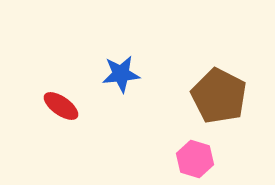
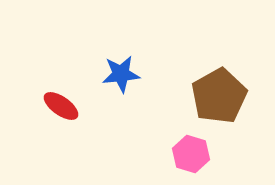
brown pentagon: rotated 16 degrees clockwise
pink hexagon: moved 4 px left, 5 px up
